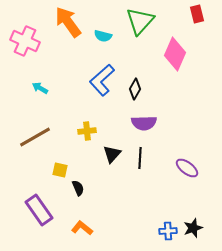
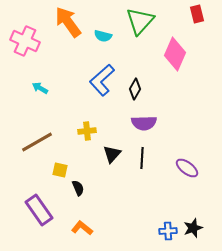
brown line: moved 2 px right, 5 px down
black line: moved 2 px right
